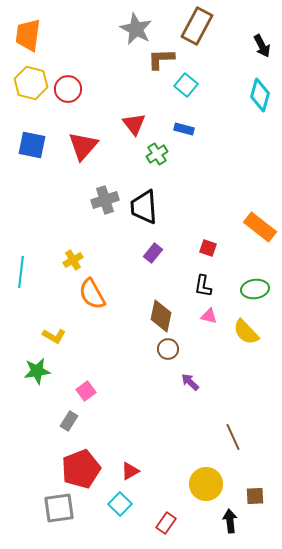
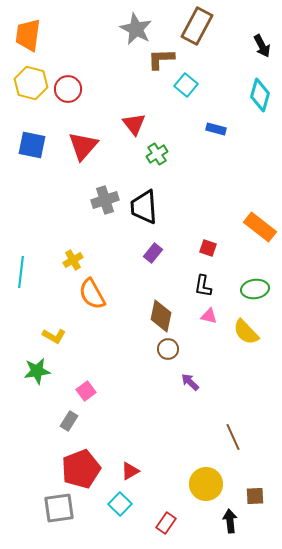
blue rectangle at (184, 129): moved 32 px right
